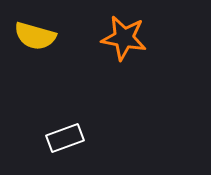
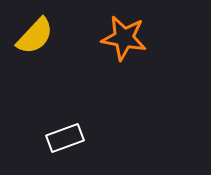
yellow semicircle: rotated 63 degrees counterclockwise
